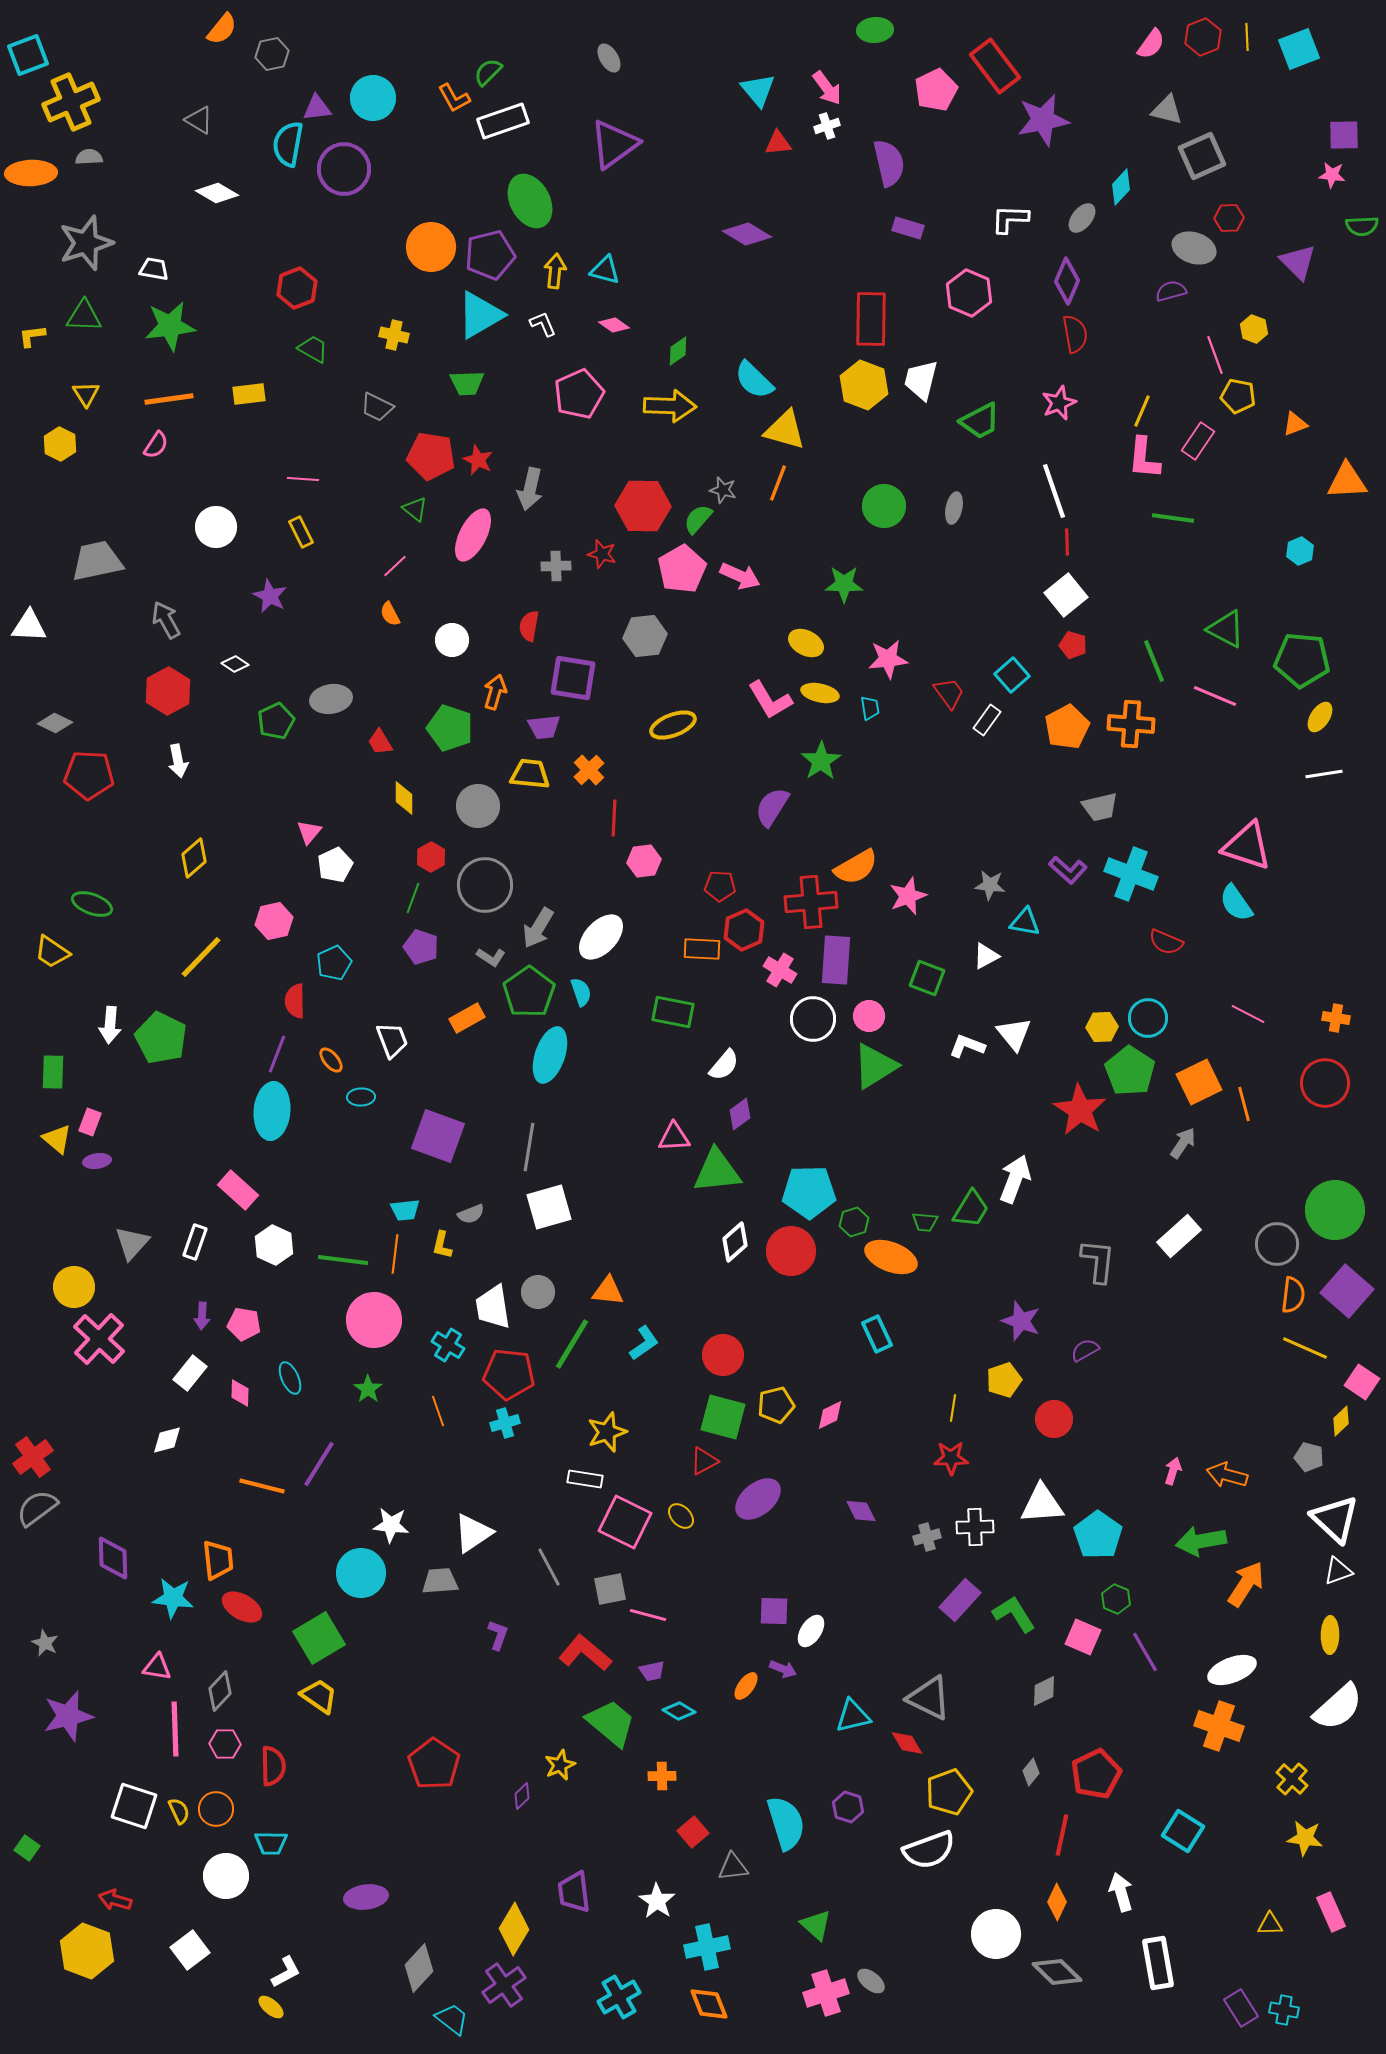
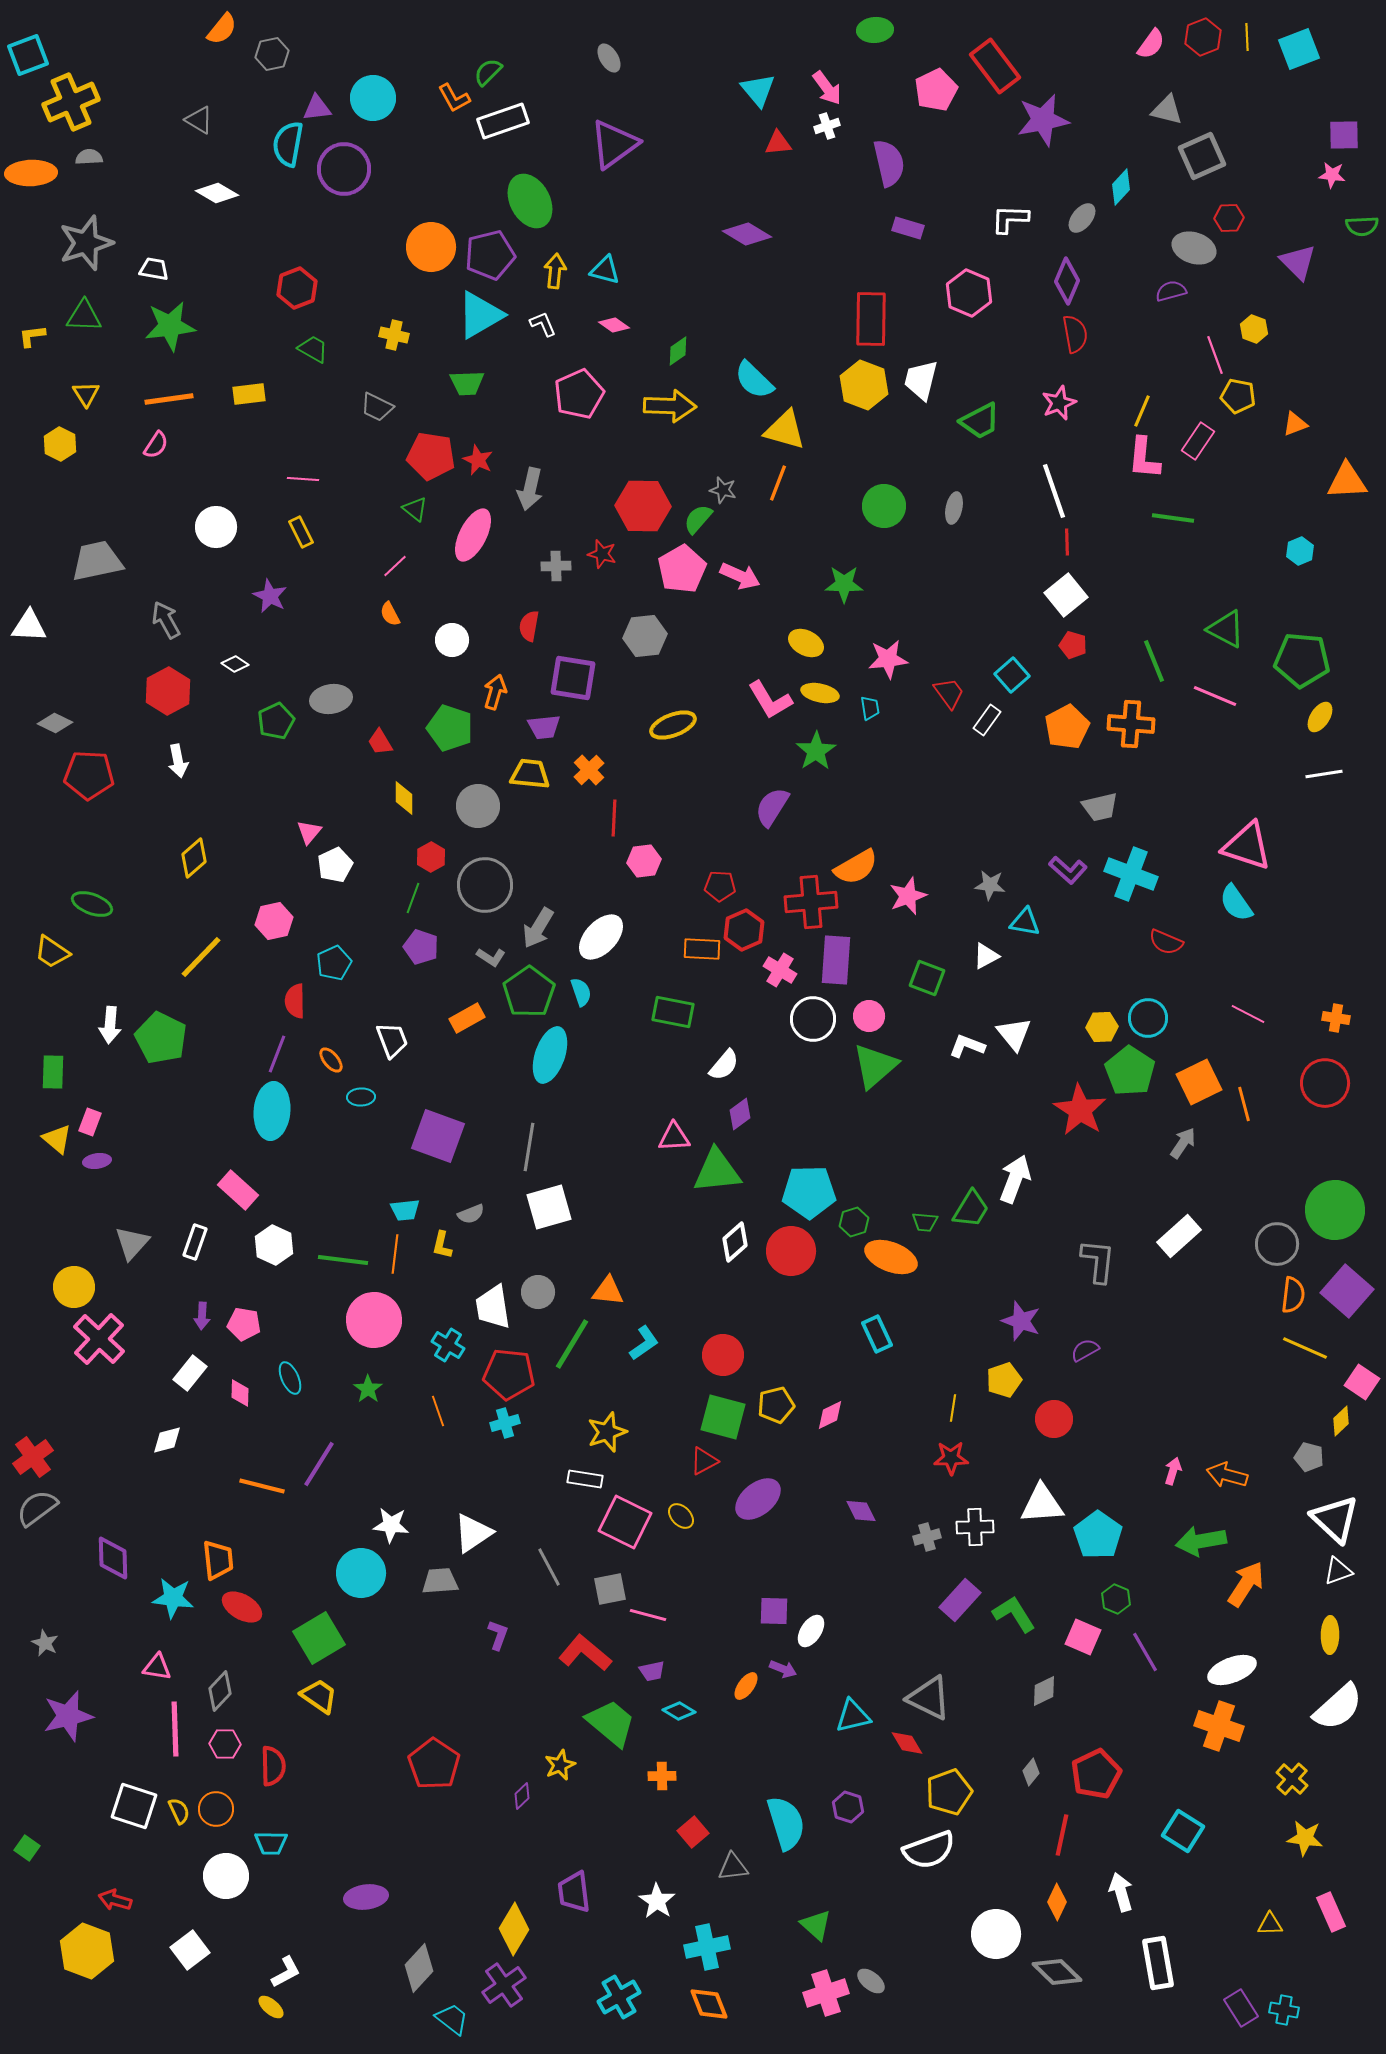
green star at (821, 761): moved 5 px left, 10 px up
green triangle at (875, 1066): rotated 9 degrees counterclockwise
